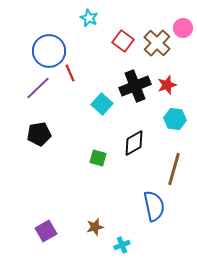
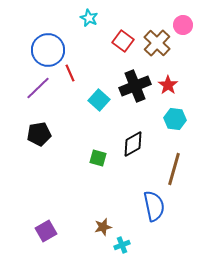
pink circle: moved 3 px up
blue circle: moved 1 px left, 1 px up
red star: moved 1 px right; rotated 18 degrees counterclockwise
cyan square: moved 3 px left, 4 px up
black diamond: moved 1 px left, 1 px down
brown star: moved 8 px right
